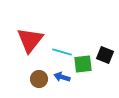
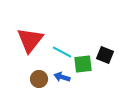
cyan line: rotated 12 degrees clockwise
